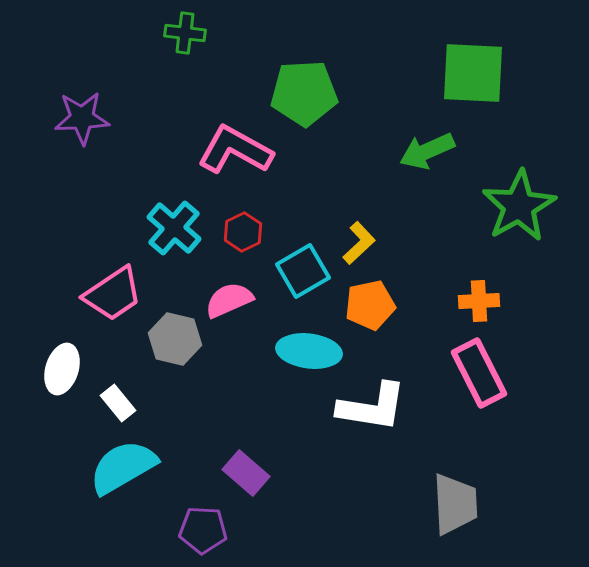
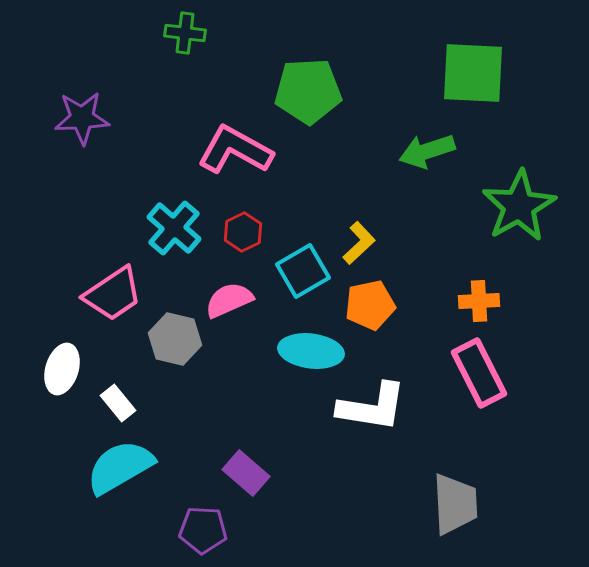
green pentagon: moved 4 px right, 2 px up
green arrow: rotated 6 degrees clockwise
cyan ellipse: moved 2 px right
cyan semicircle: moved 3 px left
